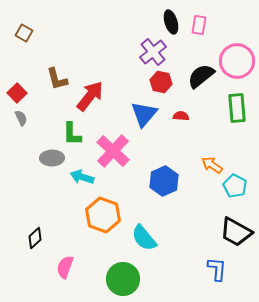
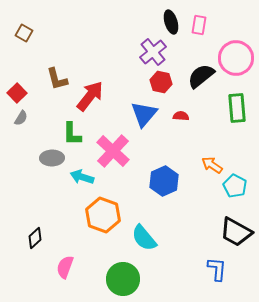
pink circle: moved 1 px left, 3 px up
gray semicircle: rotated 56 degrees clockwise
